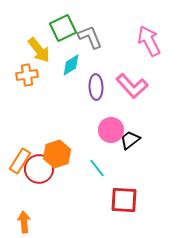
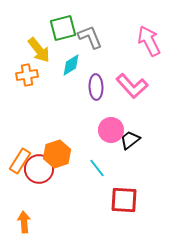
green square: rotated 12 degrees clockwise
